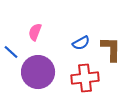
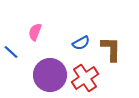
purple circle: moved 12 px right, 3 px down
red cross: rotated 28 degrees counterclockwise
